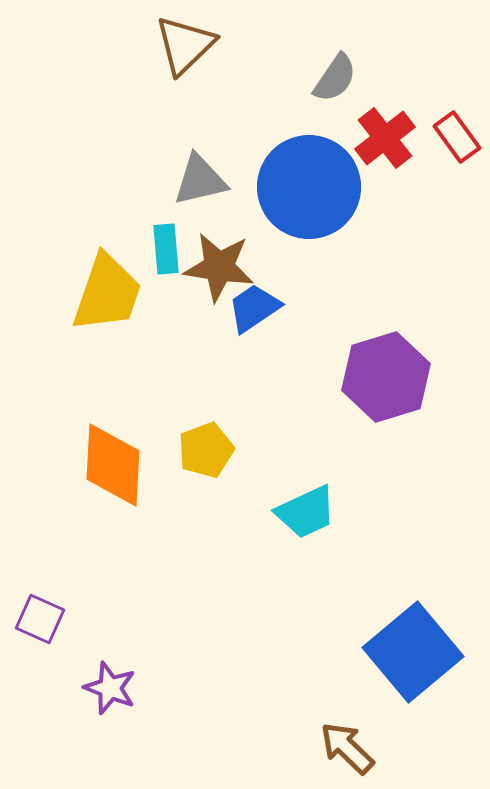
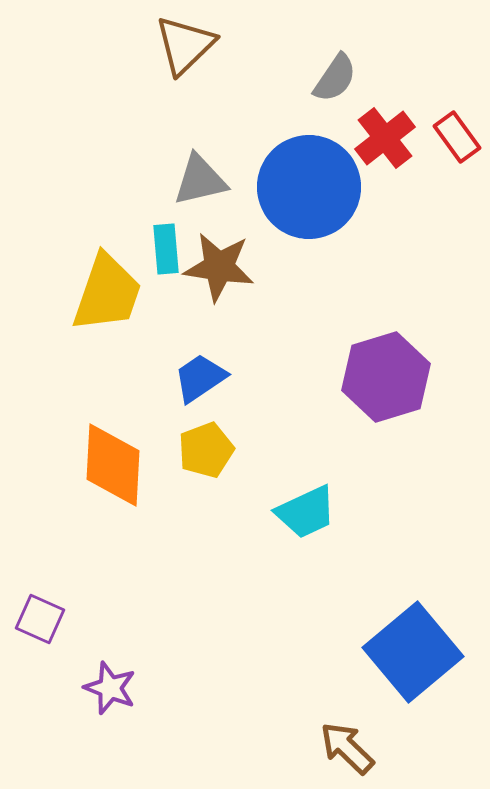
blue trapezoid: moved 54 px left, 70 px down
